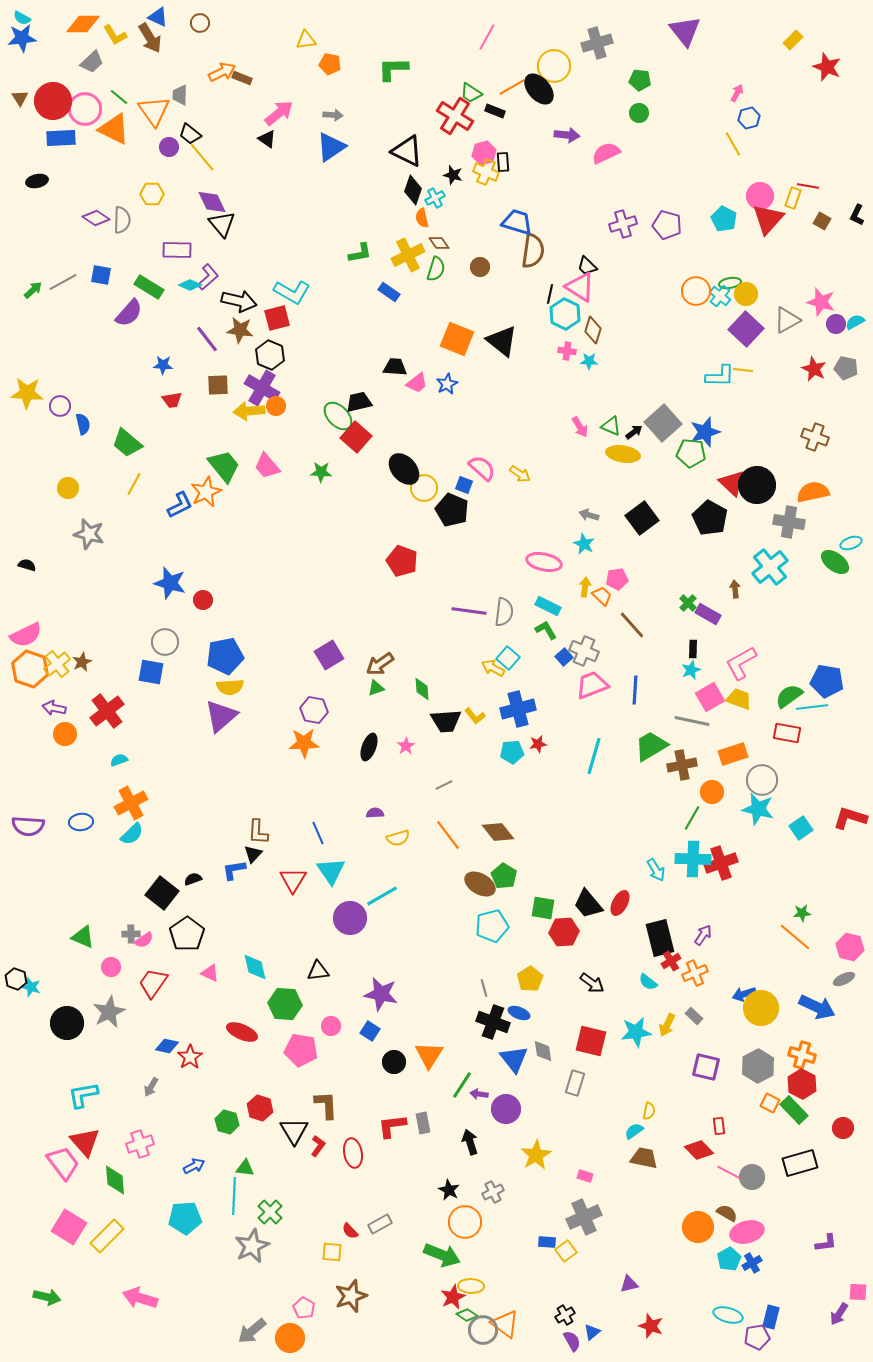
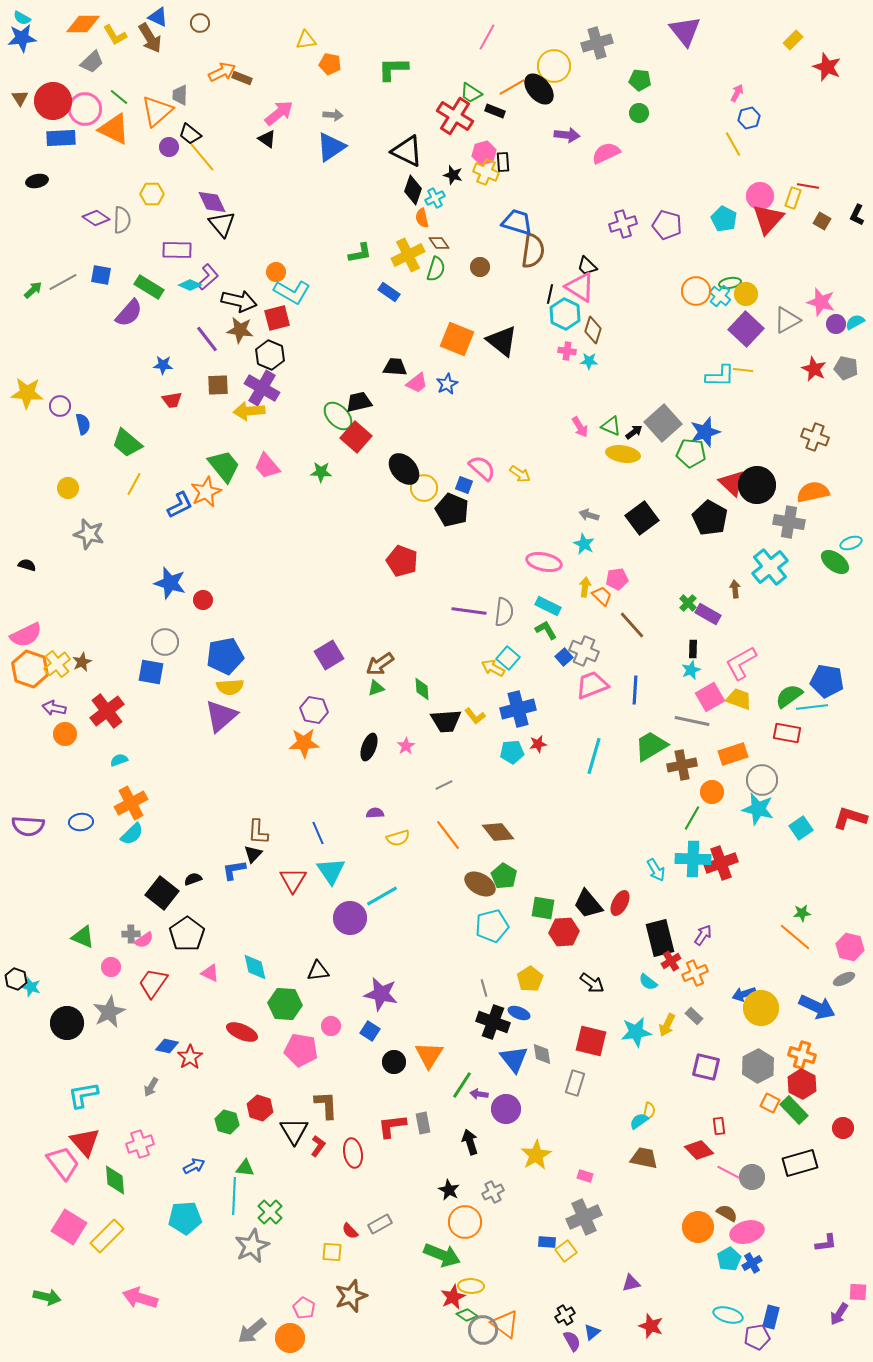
orange triangle at (154, 111): moved 3 px right; rotated 24 degrees clockwise
orange circle at (276, 406): moved 134 px up
gray diamond at (543, 1051): moved 1 px left, 3 px down
cyan semicircle at (634, 1131): moved 5 px right, 10 px up
purple triangle at (629, 1284): moved 2 px right, 1 px up
